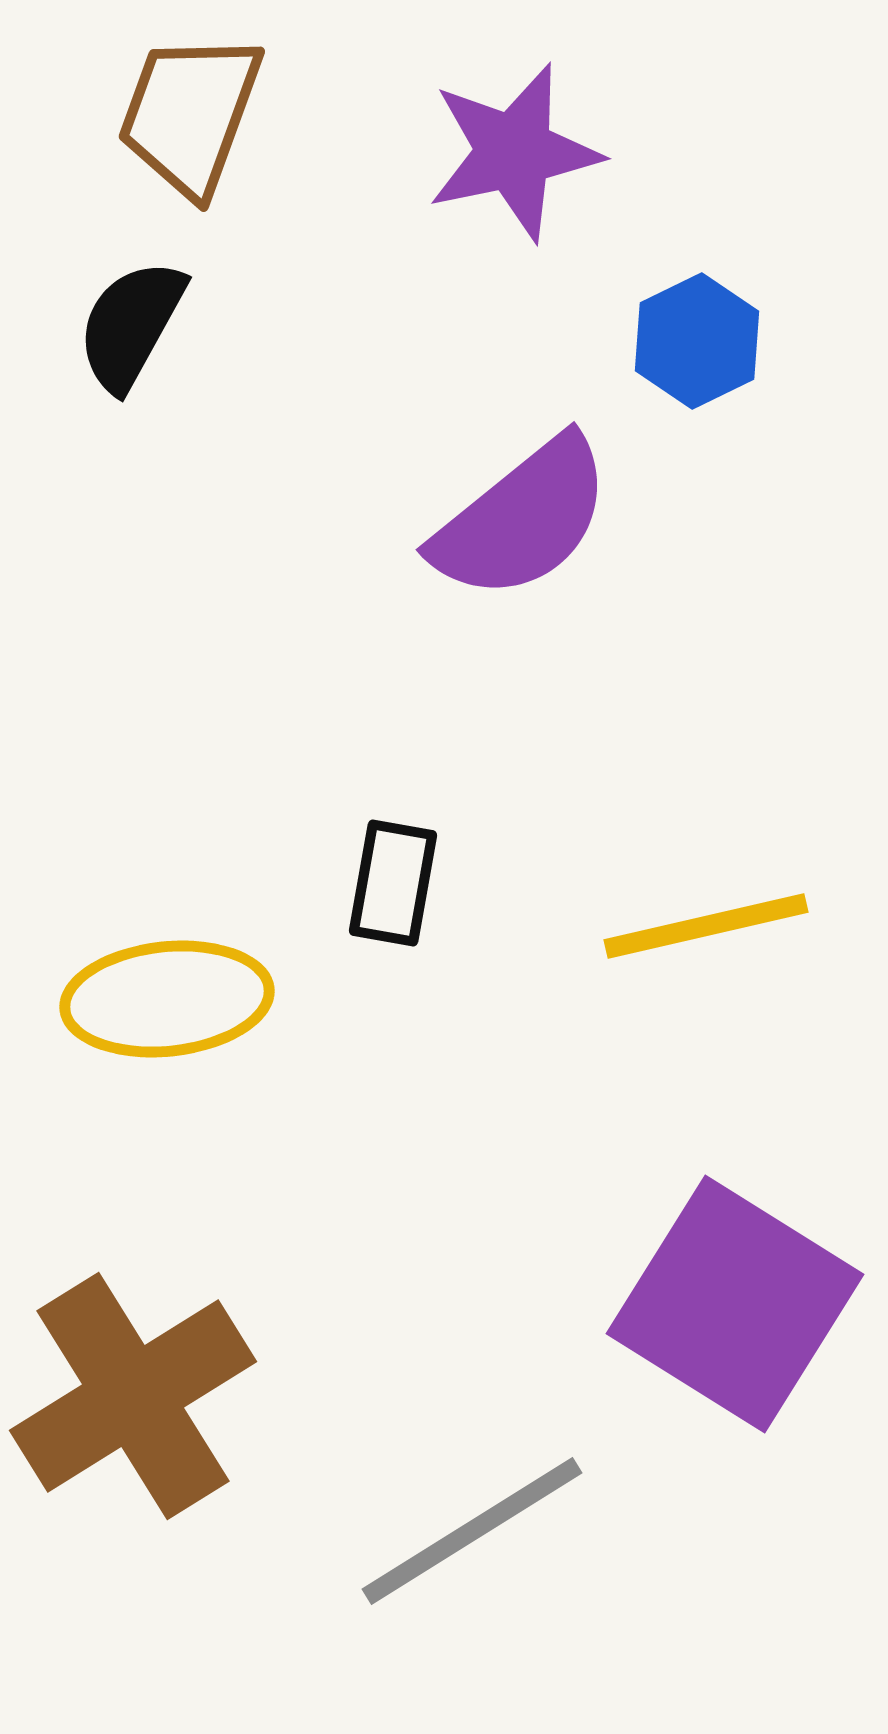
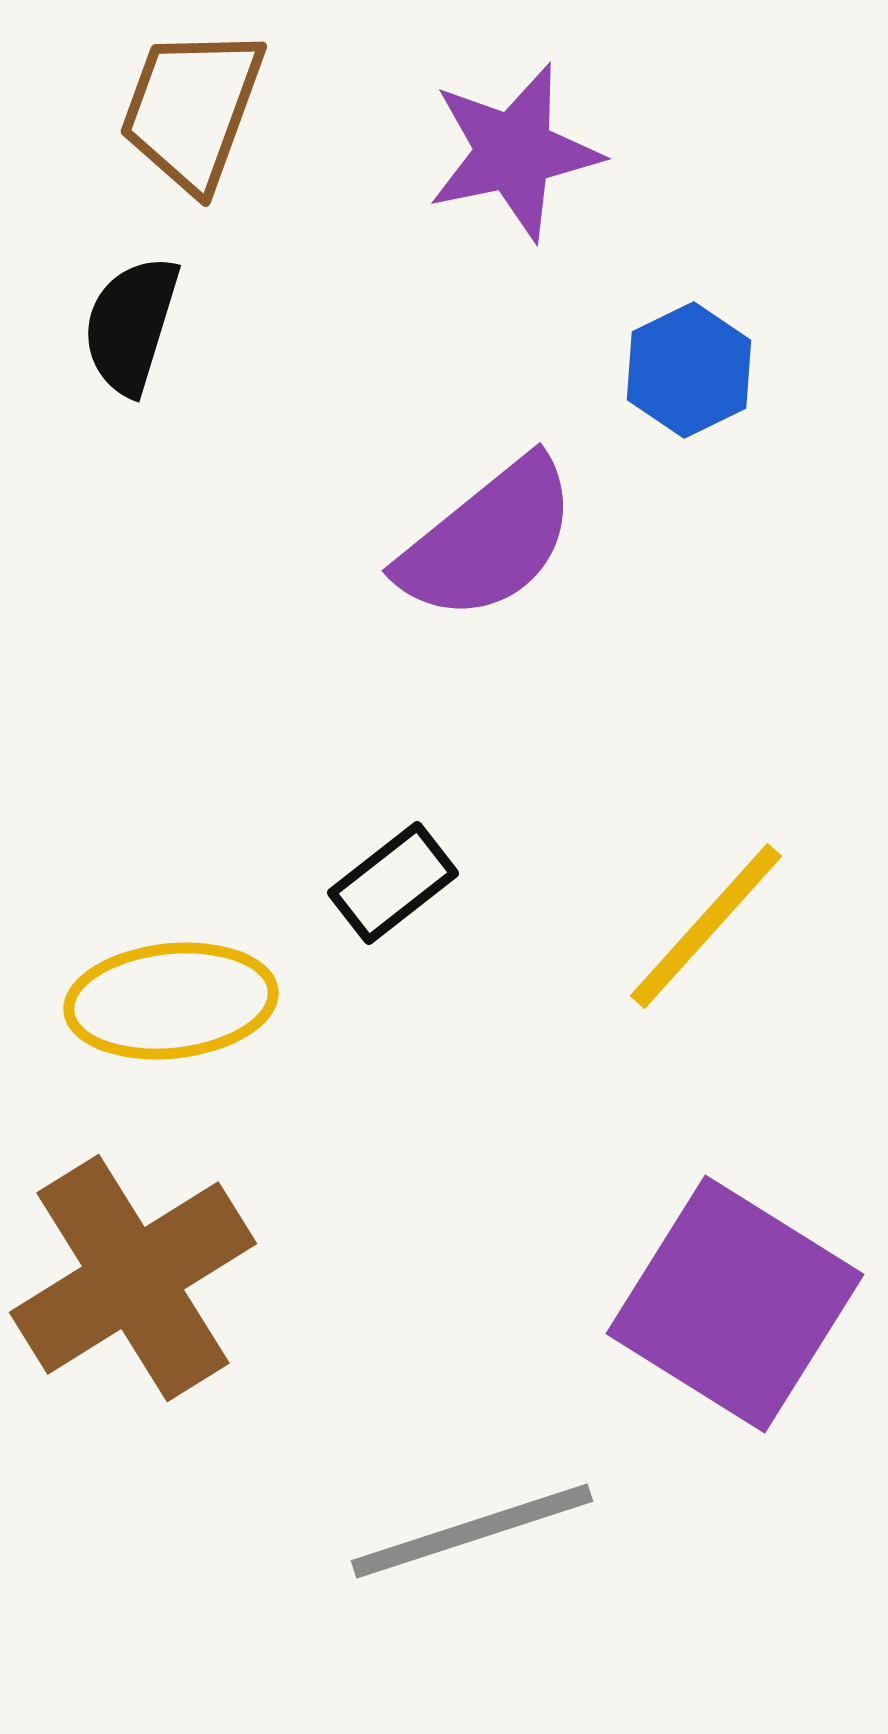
brown trapezoid: moved 2 px right, 5 px up
black semicircle: rotated 12 degrees counterclockwise
blue hexagon: moved 8 px left, 29 px down
purple semicircle: moved 34 px left, 21 px down
black rectangle: rotated 42 degrees clockwise
yellow line: rotated 35 degrees counterclockwise
yellow ellipse: moved 4 px right, 2 px down
brown cross: moved 118 px up
gray line: rotated 14 degrees clockwise
